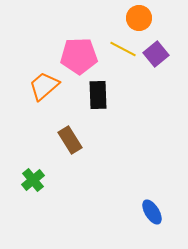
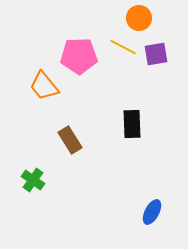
yellow line: moved 2 px up
purple square: rotated 30 degrees clockwise
orange trapezoid: rotated 88 degrees counterclockwise
black rectangle: moved 34 px right, 29 px down
green cross: rotated 15 degrees counterclockwise
blue ellipse: rotated 60 degrees clockwise
